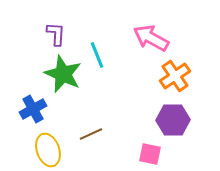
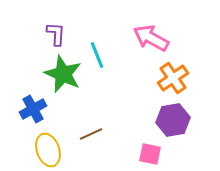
orange cross: moved 2 px left, 2 px down
purple hexagon: rotated 8 degrees counterclockwise
